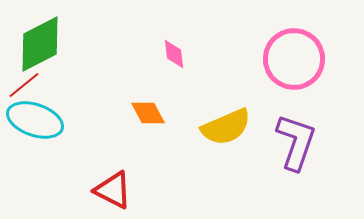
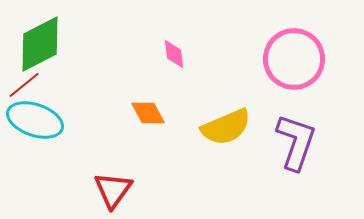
red triangle: rotated 39 degrees clockwise
